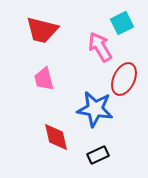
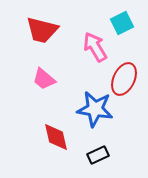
pink arrow: moved 5 px left
pink trapezoid: rotated 35 degrees counterclockwise
